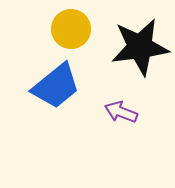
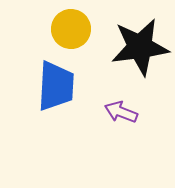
blue trapezoid: rotated 48 degrees counterclockwise
